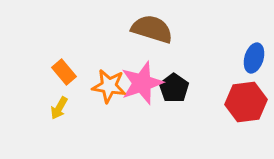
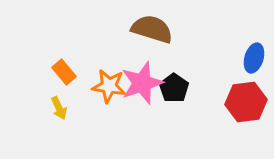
yellow arrow: rotated 55 degrees counterclockwise
